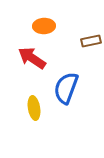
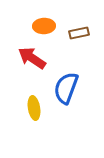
brown rectangle: moved 12 px left, 8 px up
